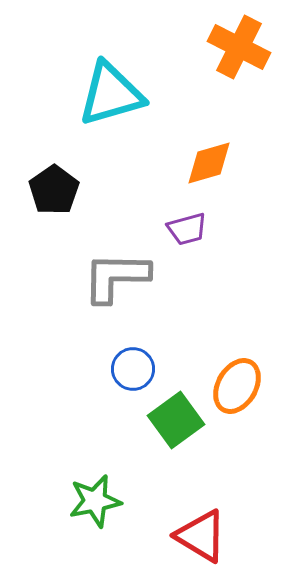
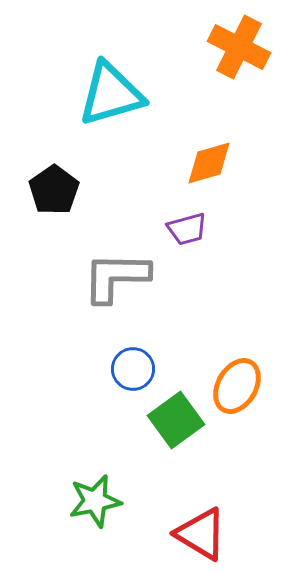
red triangle: moved 2 px up
